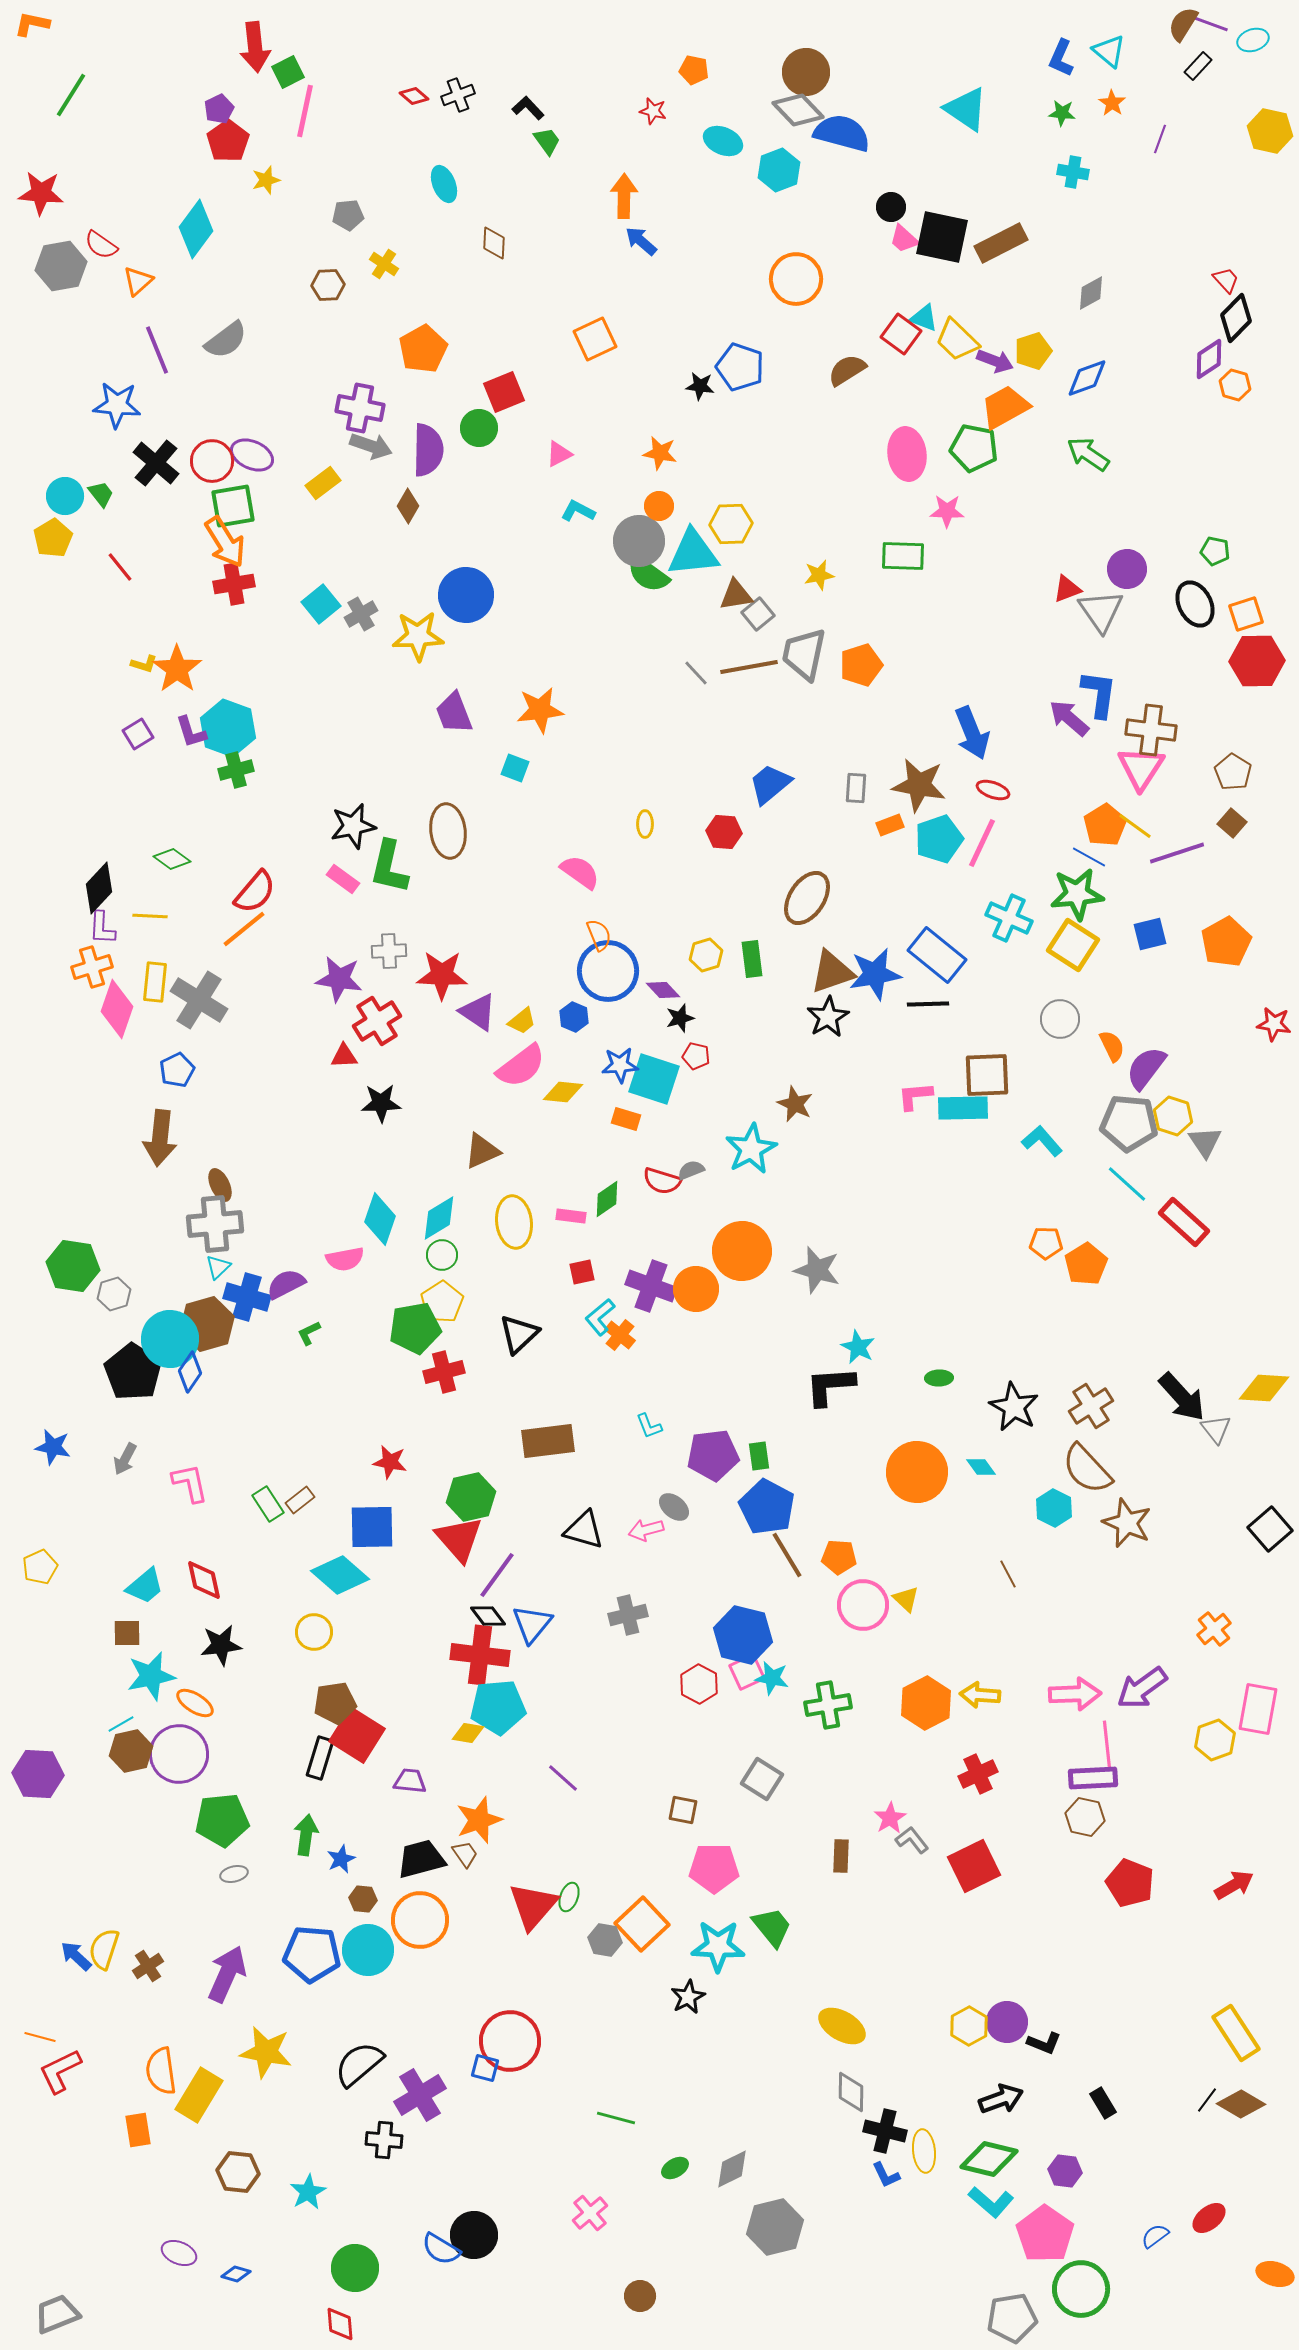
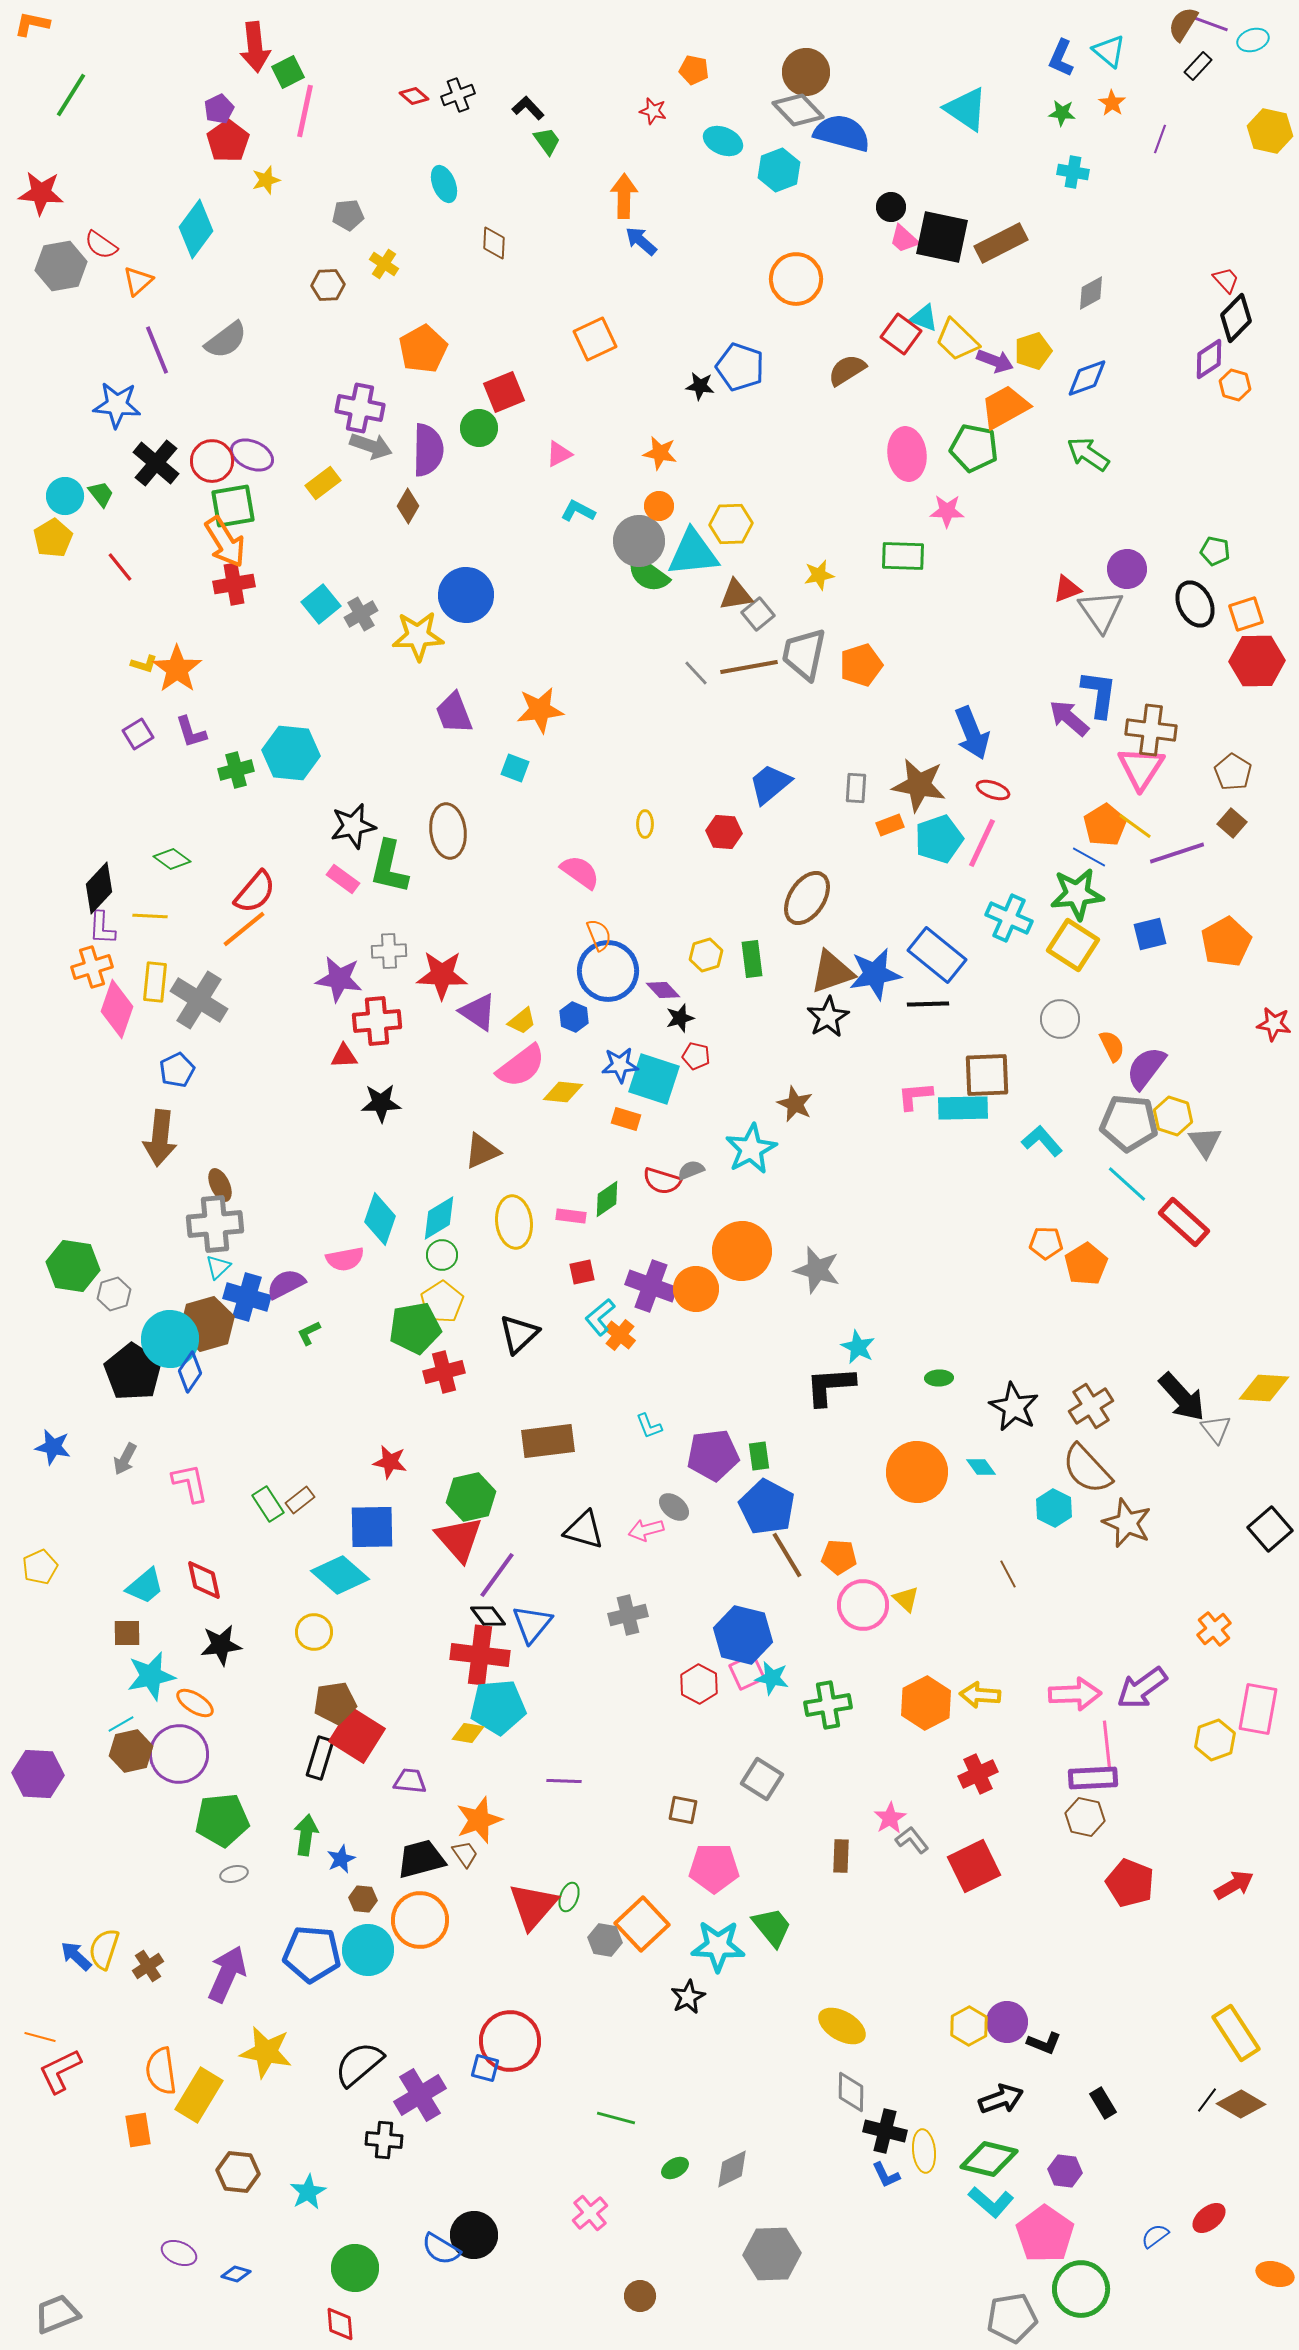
cyan hexagon at (228, 728): moved 63 px right, 25 px down; rotated 14 degrees counterclockwise
red cross at (377, 1021): rotated 27 degrees clockwise
purple line at (563, 1778): moved 1 px right, 3 px down; rotated 40 degrees counterclockwise
gray hexagon at (775, 2227): moved 3 px left, 27 px down; rotated 12 degrees clockwise
